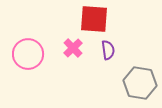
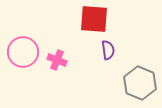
pink cross: moved 16 px left, 12 px down; rotated 24 degrees counterclockwise
pink circle: moved 5 px left, 2 px up
gray hexagon: rotated 12 degrees clockwise
